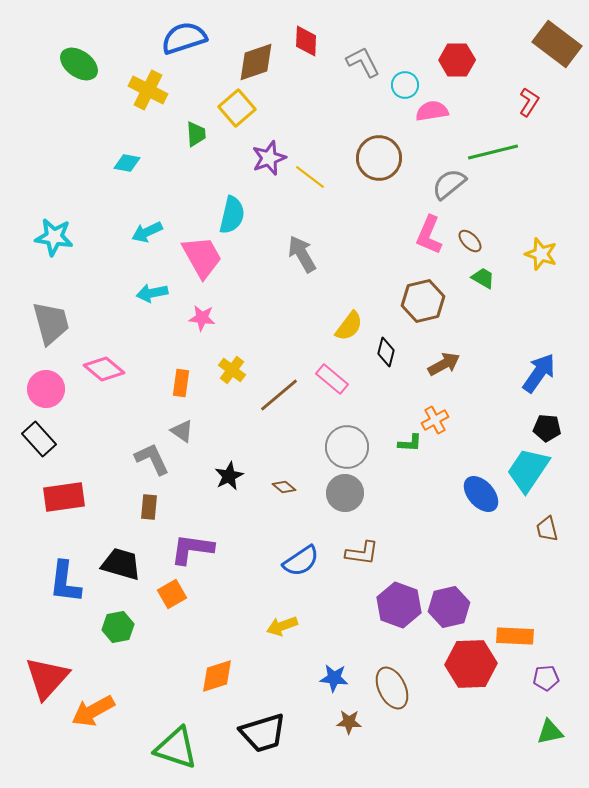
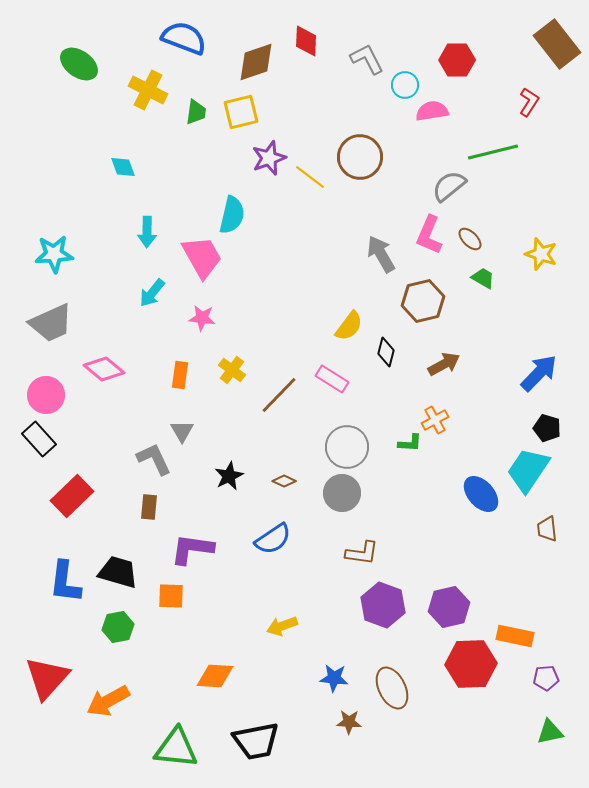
blue semicircle at (184, 38): rotated 39 degrees clockwise
brown rectangle at (557, 44): rotated 15 degrees clockwise
gray L-shape at (363, 62): moved 4 px right, 3 px up
yellow square at (237, 108): moved 4 px right, 4 px down; rotated 27 degrees clockwise
green trapezoid at (196, 134): moved 22 px up; rotated 12 degrees clockwise
brown circle at (379, 158): moved 19 px left, 1 px up
cyan diamond at (127, 163): moved 4 px left, 4 px down; rotated 60 degrees clockwise
gray semicircle at (449, 184): moved 2 px down
cyan arrow at (147, 232): rotated 64 degrees counterclockwise
cyan star at (54, 237): moved 17 px down; rotated 12 degrees counterclockwise
brown ellipse at (470, 241): moved 2 px up
gray arrow at (302, 254): moved 79 px right
cyan arrow at (152, 293): rotated 40 degrees counterclockwise
gray trapezoid at (51, 323): rotated 81 degrees clockwise
blue arrow at (539, 373): rotated 9 degrees clockwise
pink rectangle at (332, 379): rotated 8 degrees counterclockwise
orange rectangle at (181, 383): moved 1 px left, 8 px up
pink circle at (46, 389): moved 6 px down
brown line at (279, 395): rotated 6 degrees counterclockwise
black pentagon at (547, 428): rotated 12 degrees clockwise
gray triangle at (182, 431): rotated 25 degrees clockwise
gray L-shape at (152, 459): moved 2 px right
brown diamond at (284, 487): moved 6 px up; rotated 15 degrees counterclockwise
gray circle at (345, 493): moved 3 px left
red rectangle at (64, 497): moved 8 px right, 1 px up; rotated 36 degrees counterclockwise
brown trapezoid at (547, 529): rotated 8 degrees clockwise
blue semicircle at (301, 561): moved 28 px left, 22 px up
black trapezoid at (121, 564): moved 3 px left, 8 px down
orange square at (172, 594): moved 1 px left, 2 px down; rotated 32 degrees clockwise
purple hexagon at (399, 605): moved 16 px left
orange rectangle at (515, 636): rotated 9 degrees clockwise
orange diamond at (217, 676): moved 2 px left; rotated 21 degrees clockwise
orange arrow at (93, 711): moved 15 px right, 10 px up
black trapezoid at (263, 733): moved 7 px left, 8 px down; rotated 6 degrees clockwise
green triangle at (176, 748): rotated 12 degrees counterclockwise
